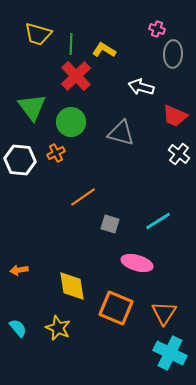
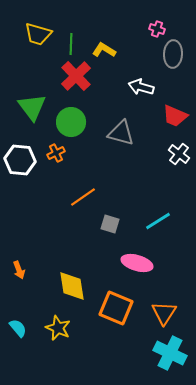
orange arrow: rotated 102 degrees counterclockwise
